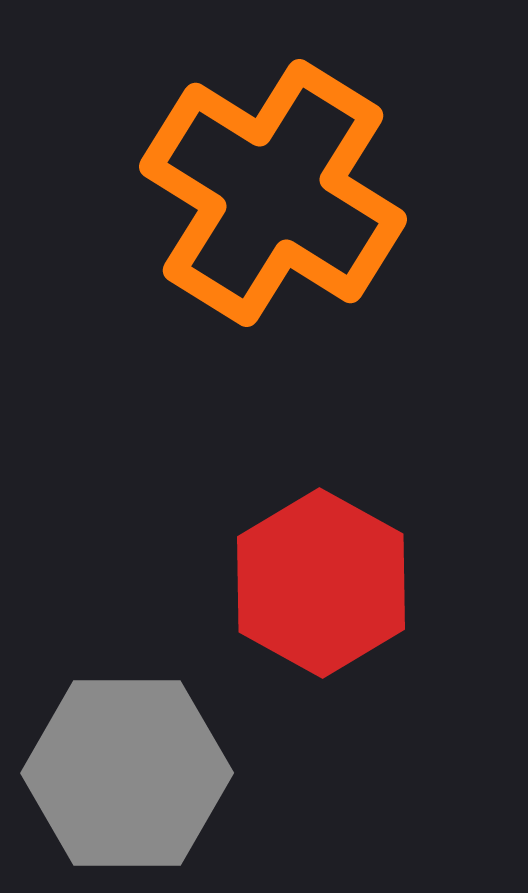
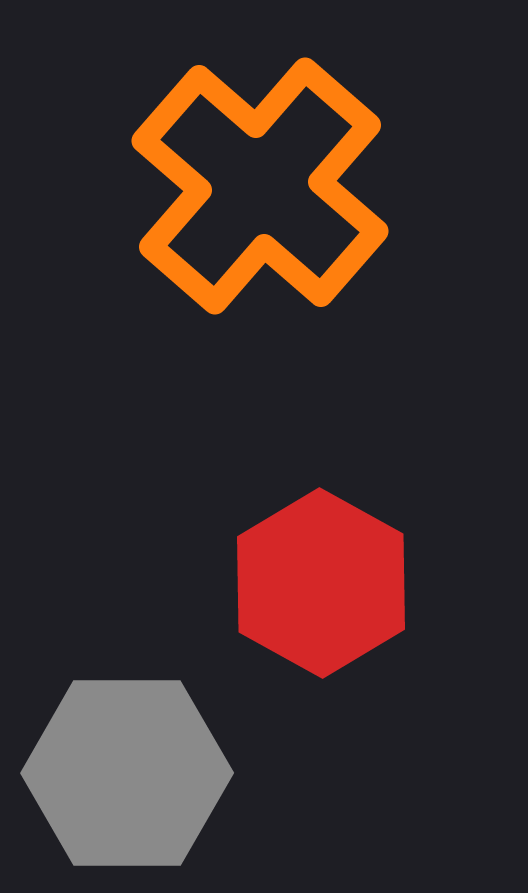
orange cross: moved 13 px left, 7 px up; rotated 9 degrees clockwise
